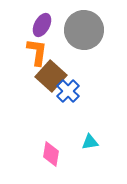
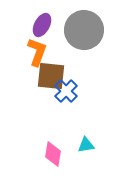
orange L-shape: rotated 12 degrees clockwise
brown square: rotated 36 degrees counterclockwise
blue cross: moved 2 px left
cyan triangle: moved 4 px left, 3 px down
pink diamond: moved 2 px right
